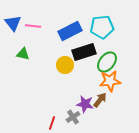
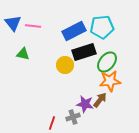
blue rectangle: moved 4 px right
gray cross: rotated 16 degrees clockwise
